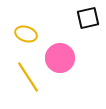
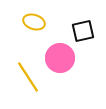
black square: moved 5 px left, 13 px down
yellow ellipse: moved 8 px right, 12 px up
